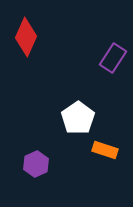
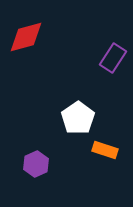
red diamond: rotated 51 degrees clockwise
